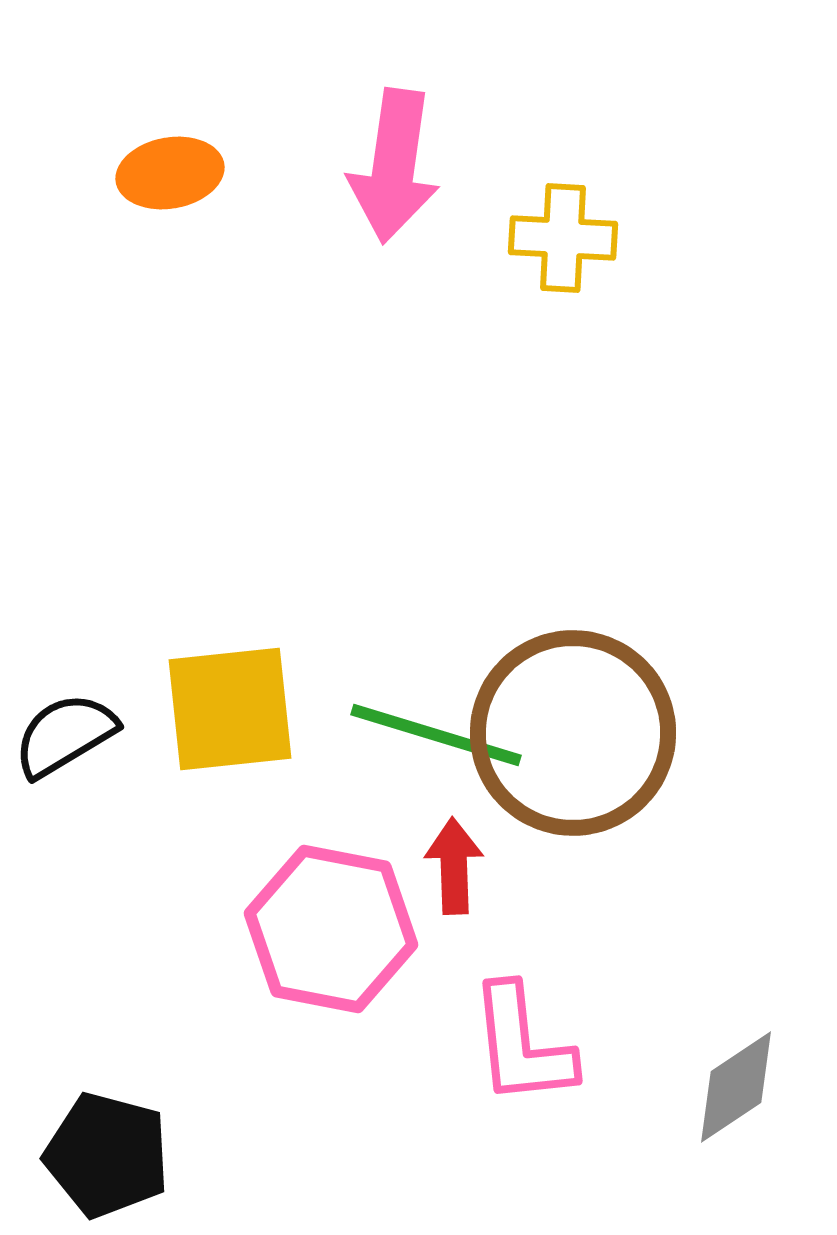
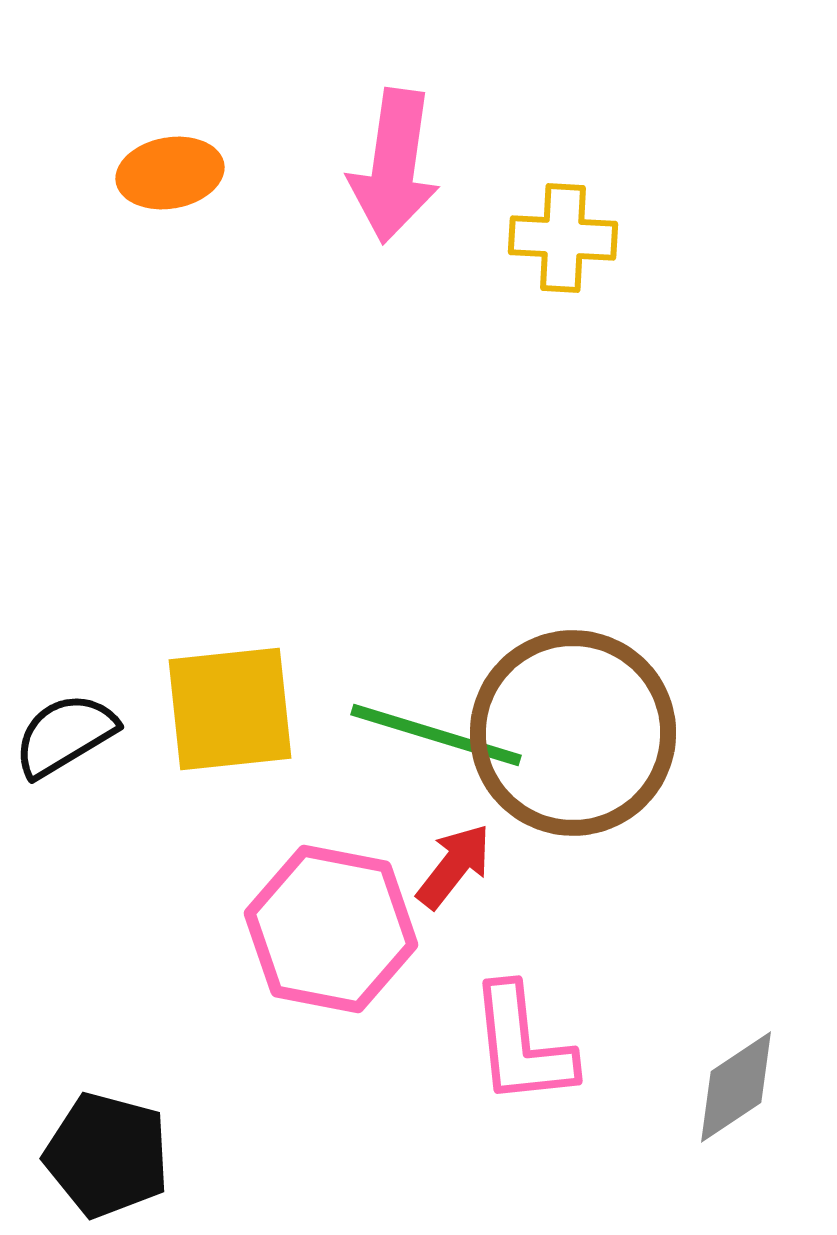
red arrow: rotated 40 degrees clockwise
